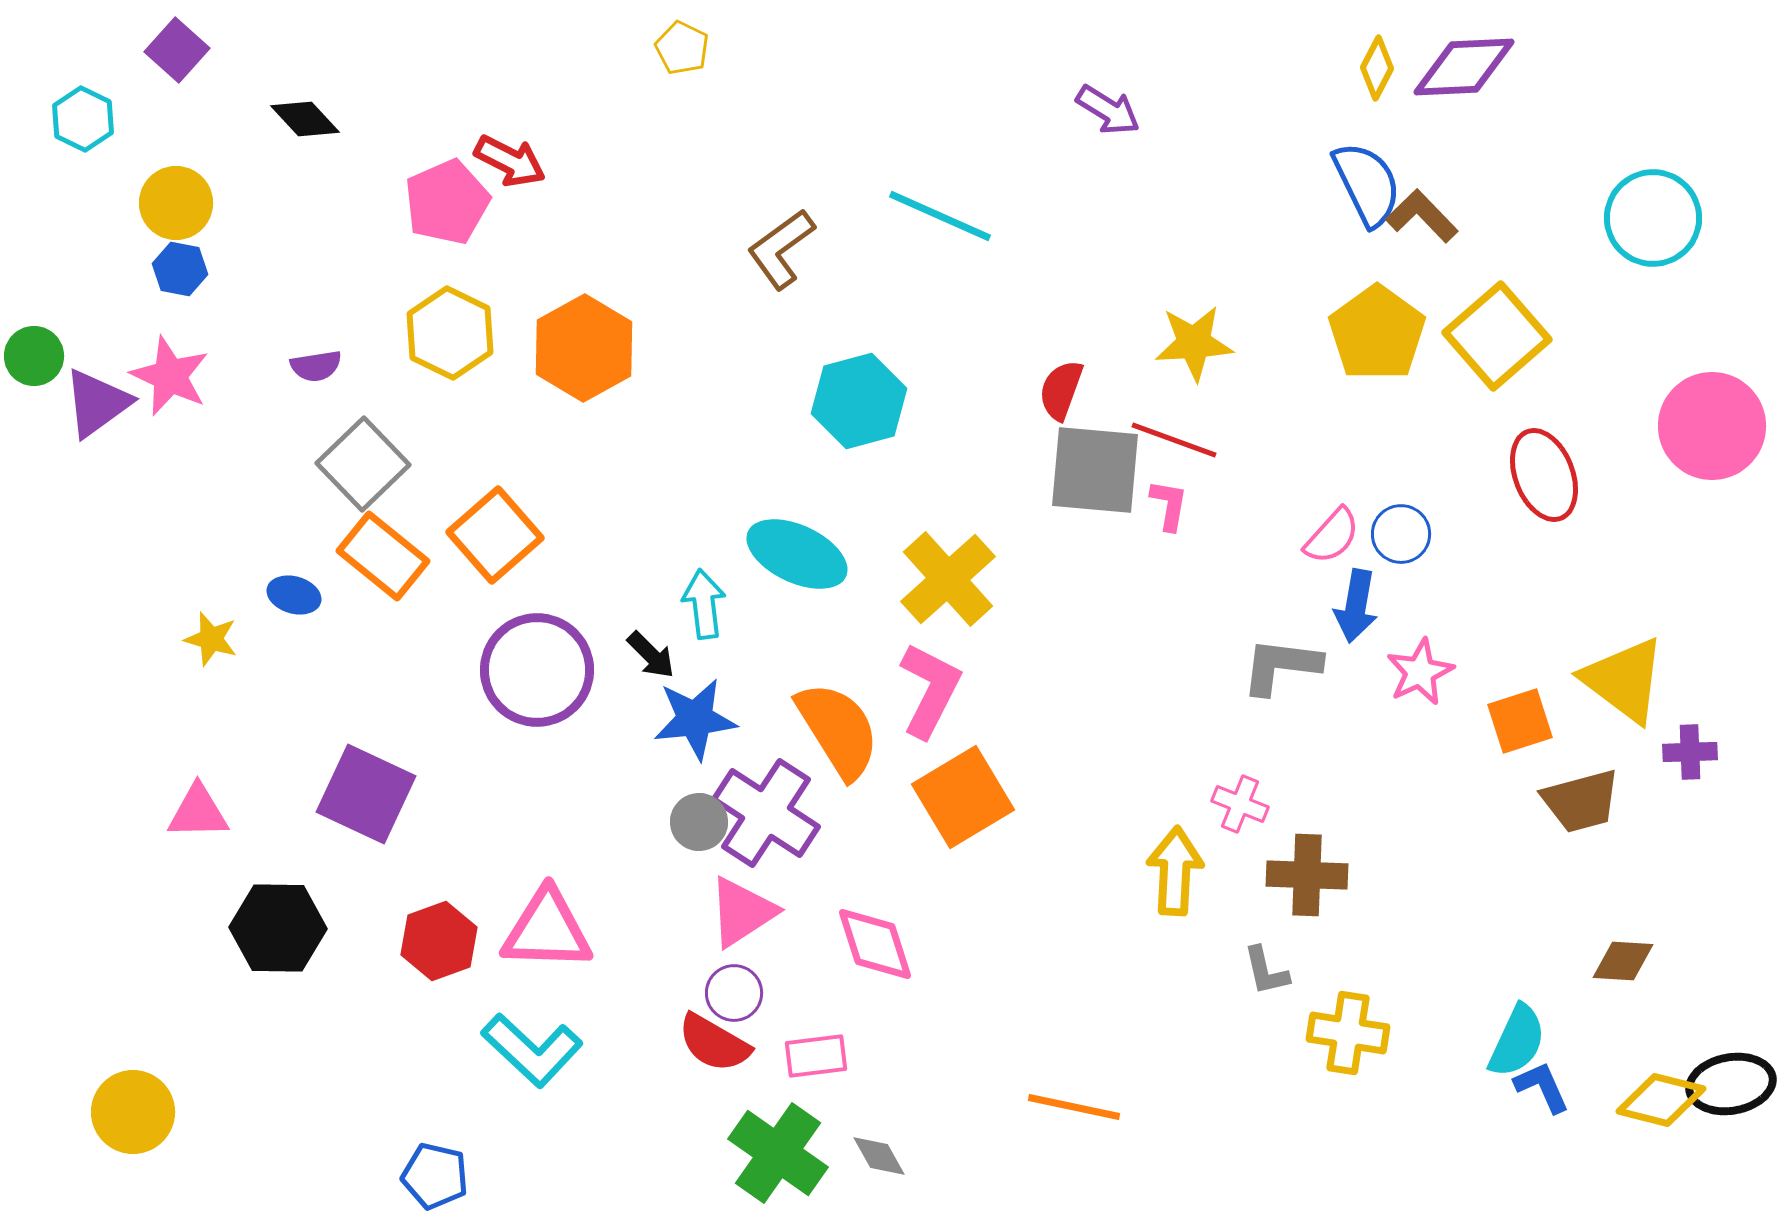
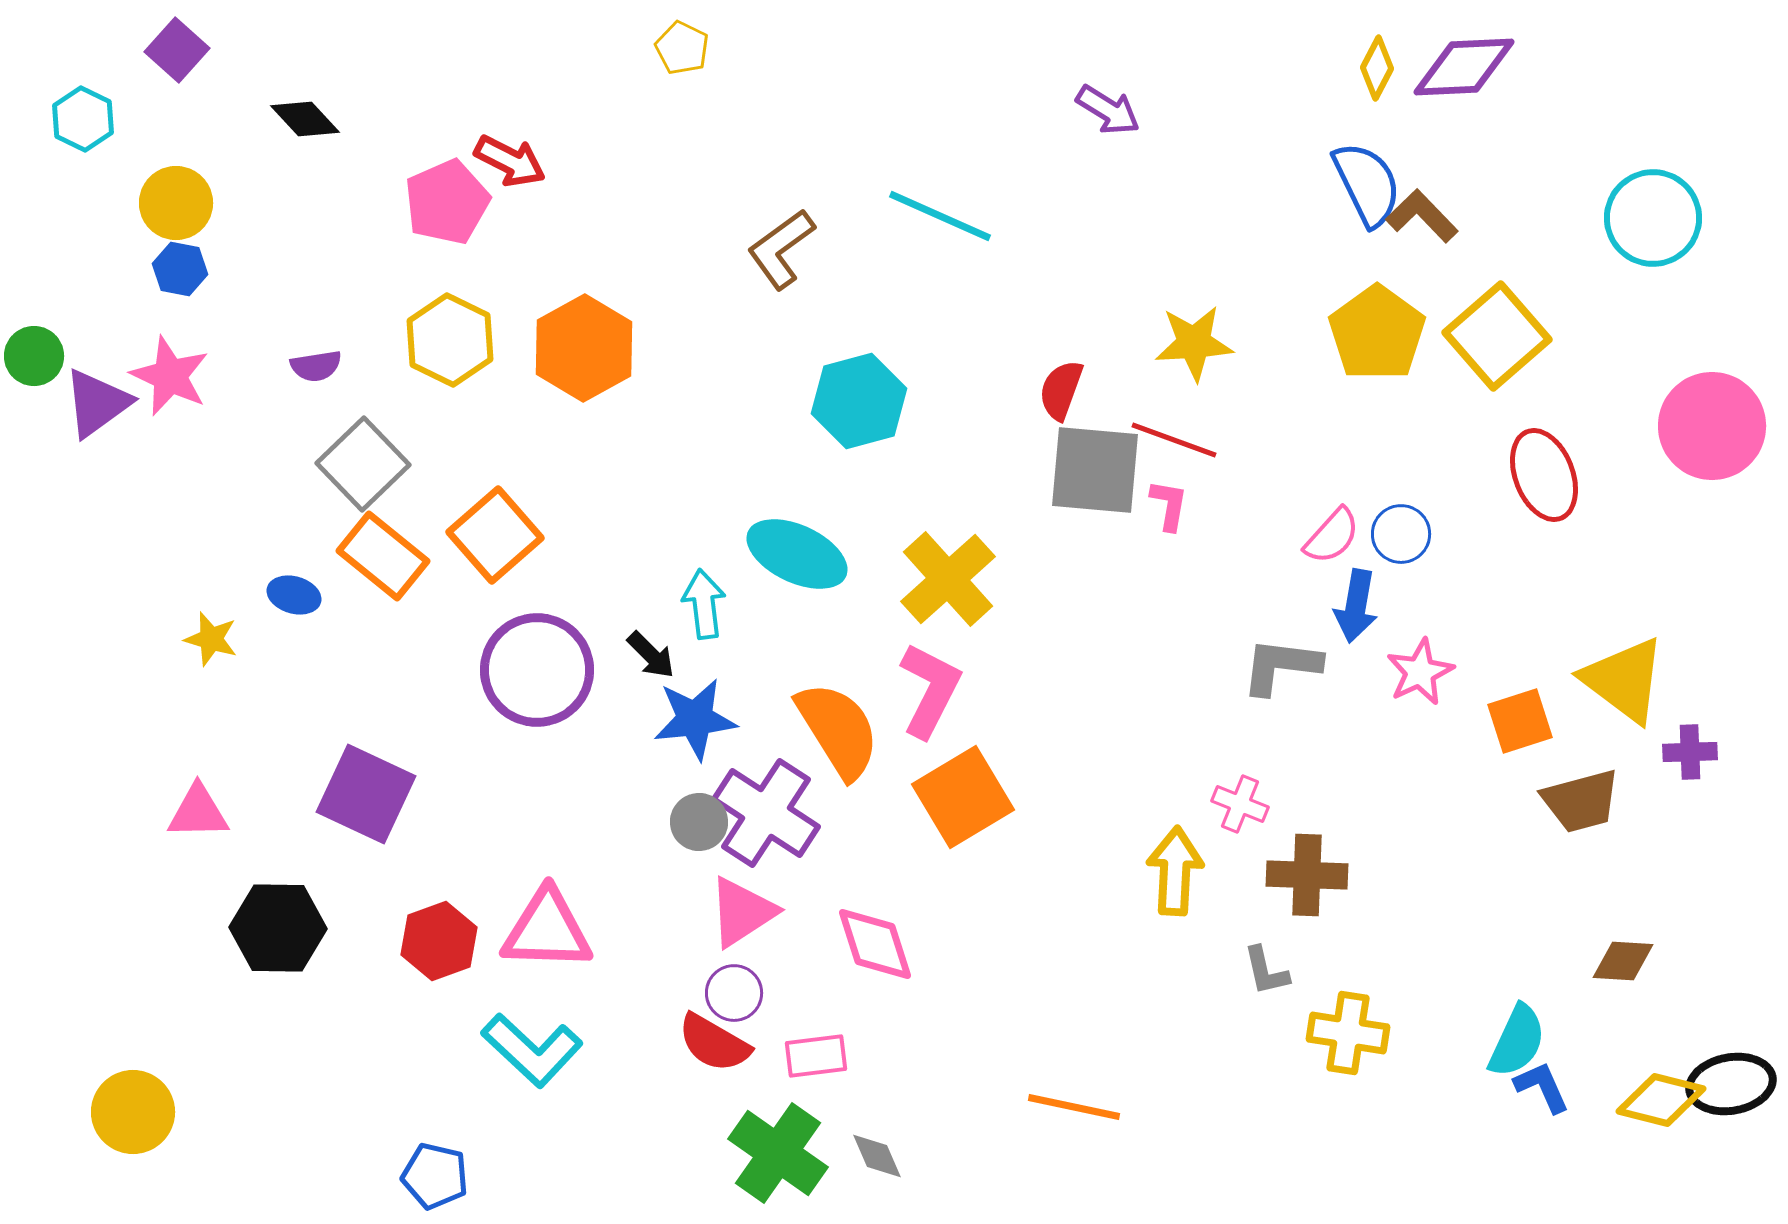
yellow hexagon at (450, 333): moved 7 px down
gray diamond at (879, 1156): moved 2 px left; rotated 6 degrees clockwise
